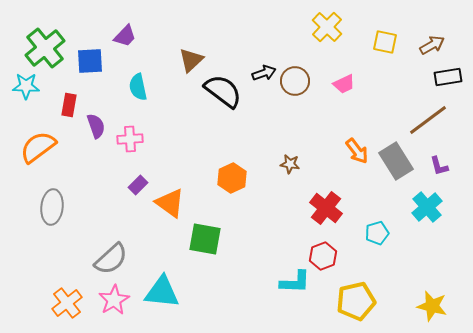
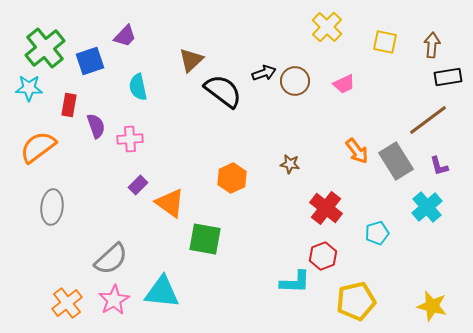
brown arrow: rotated 55 degrees counterclockwise
blue square: rotated 16 degrees counterclockwise
cyan star: moved 3 px right, 2 px down
